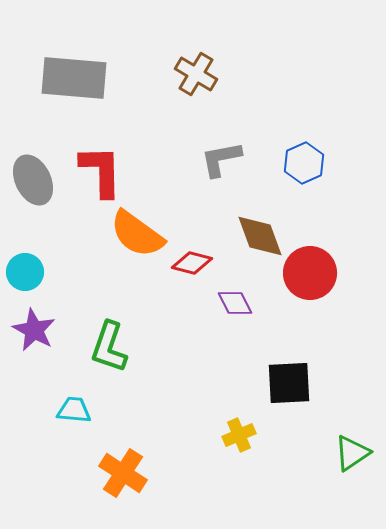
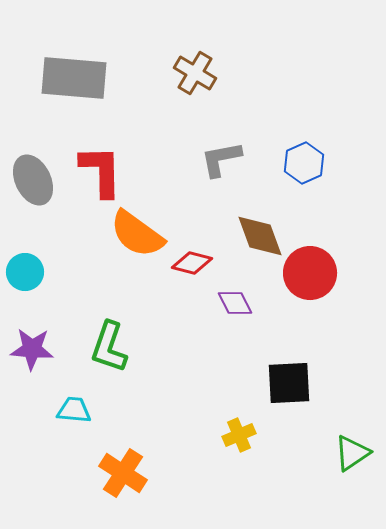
brown cross: moved 1 px left, 1 px up
purple star: moved 2 px left, 19 px down; rotated 24 degrees counterclockwise
